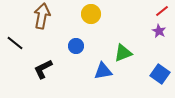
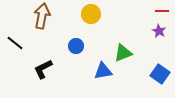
red line: rotated 40 degrees clockwise
